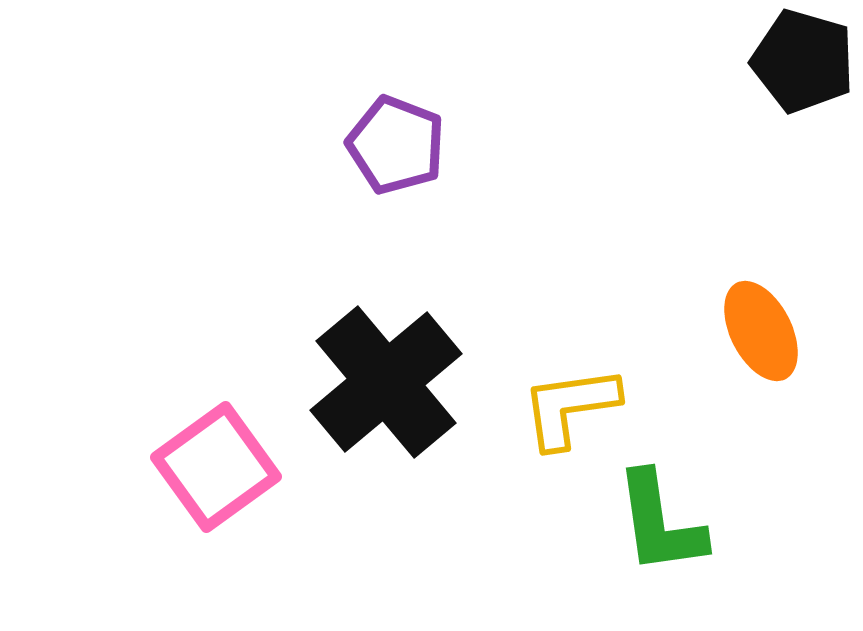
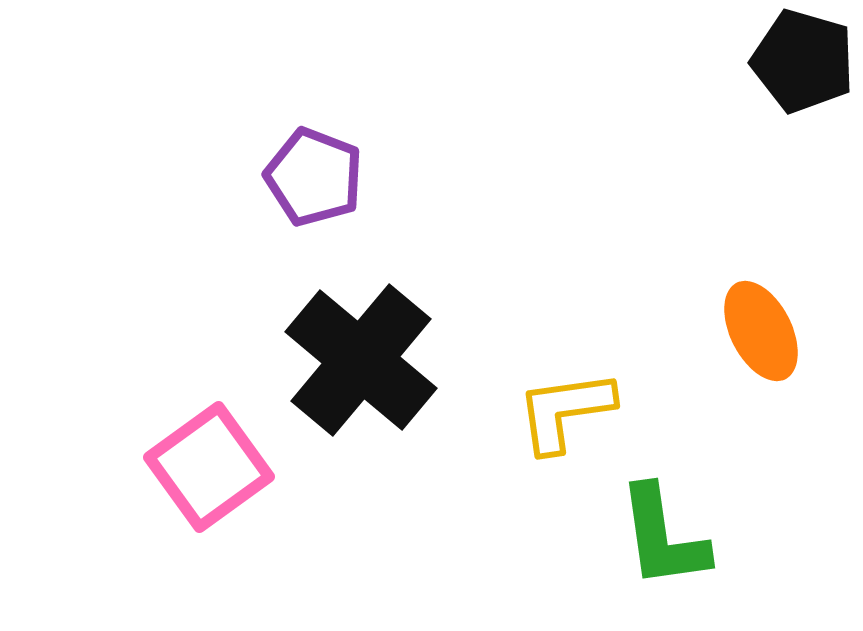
purple pentagon: moved 82 px left, 32 px down
black cross: moved 25 px left, 22 px up; rotated 10 degrees counterclockwise
yellow L-shape: moved 5 px left, 4 px down
pink square: moved 7 px left
green L-shape: moved 3 px right, 14 px down
